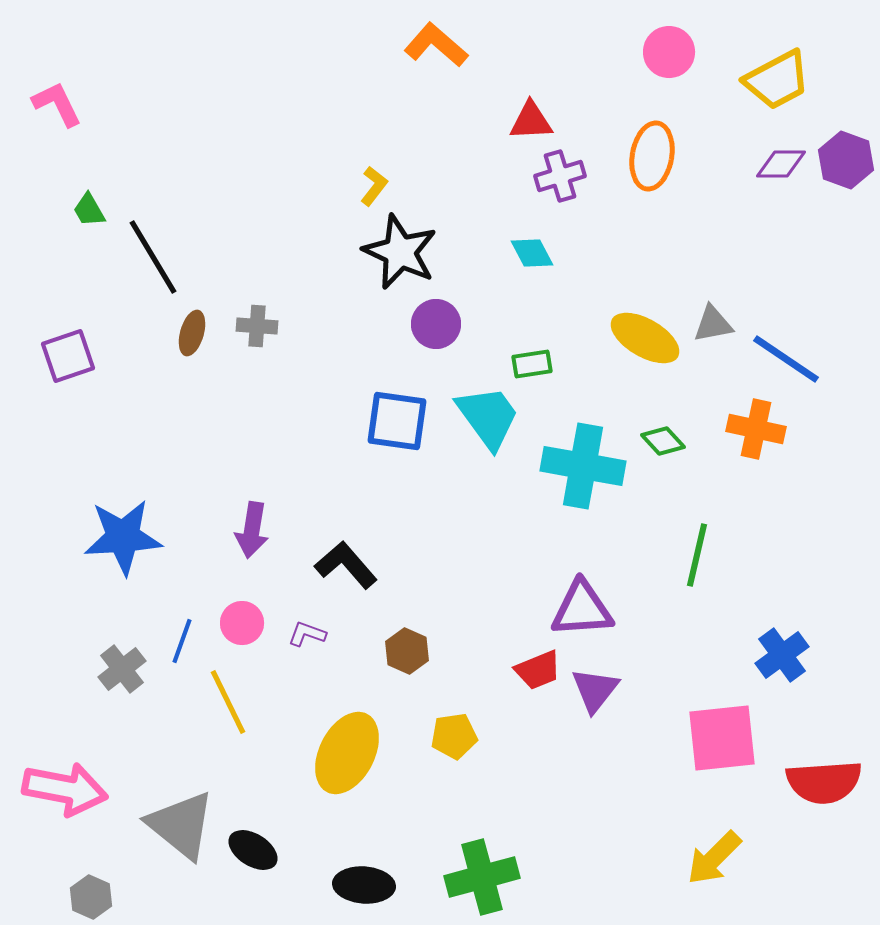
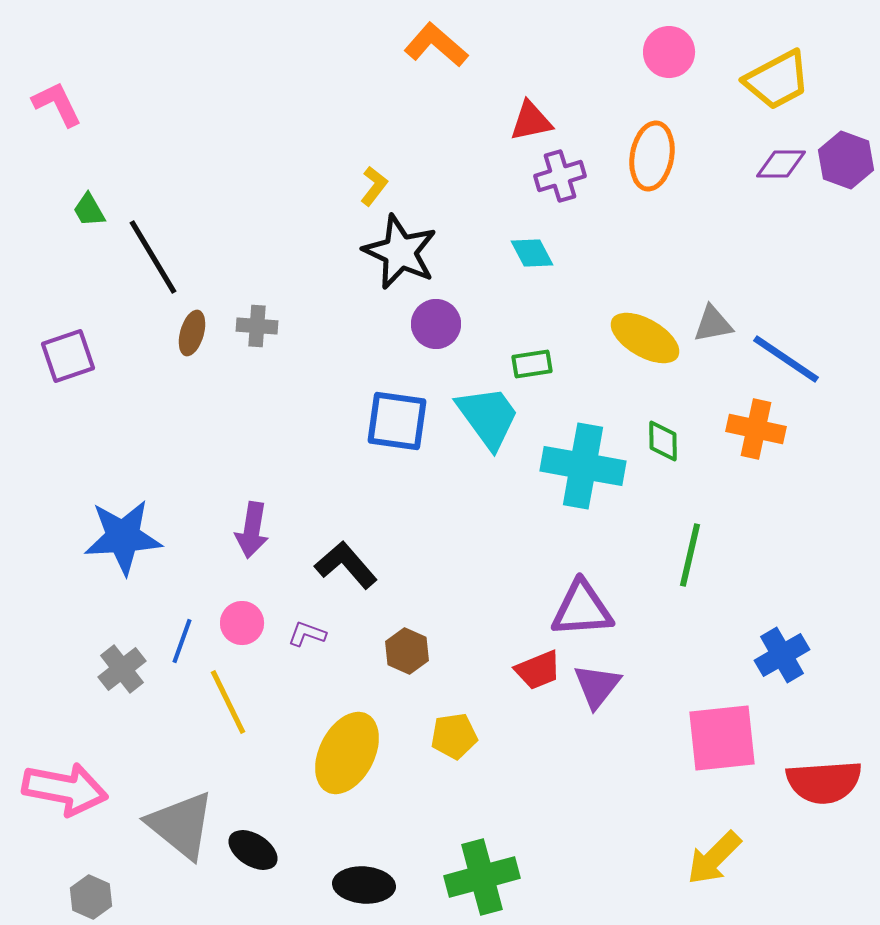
red triangle at (531, 121): rotated 9 degrees counterclockwise
green diamond at (663, 441): rotated 42 degrees clockwise
green line at (697, 555): moved 7 px left
blue cross at (782, 655): rotated 6 degrees clockwise
purple triangle at (595, 690): moved 2 px right, 4 px up
